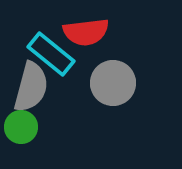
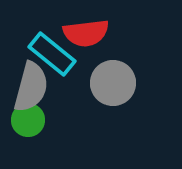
red semicircle: moved 1 px down
cyan rectangle: moved 1 px right
green circle: moved 7 px right, 7 px up
